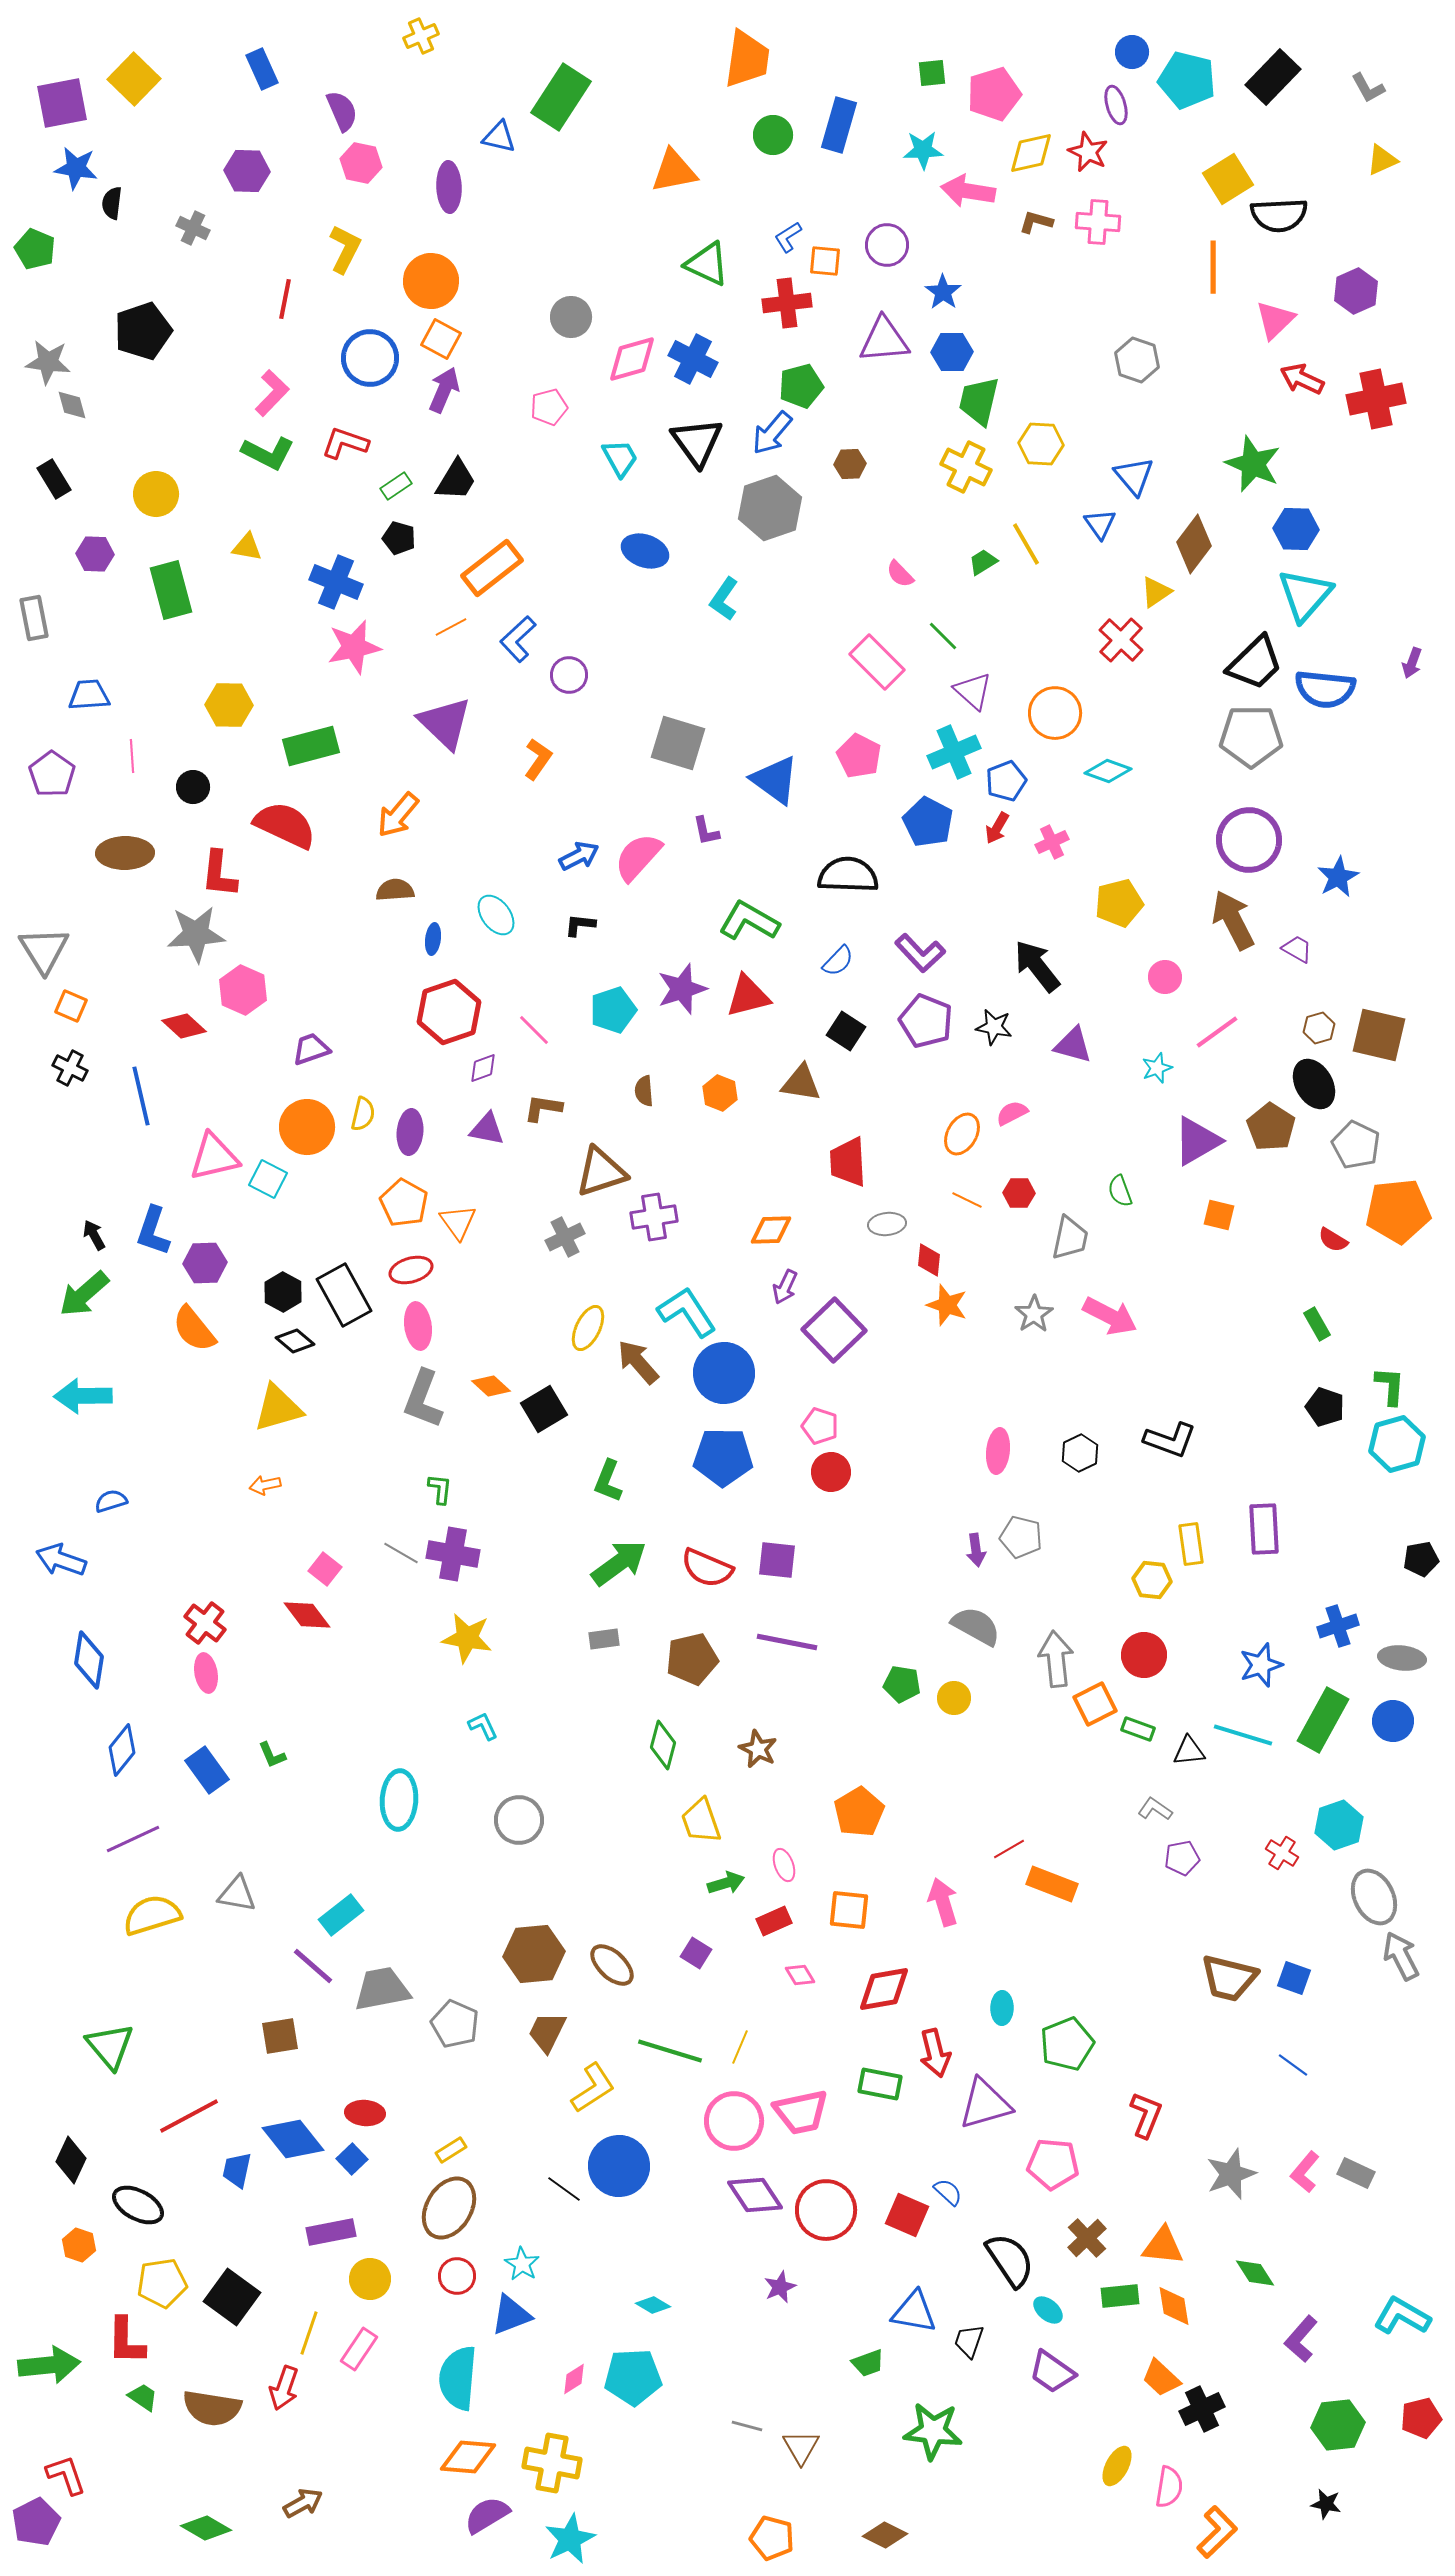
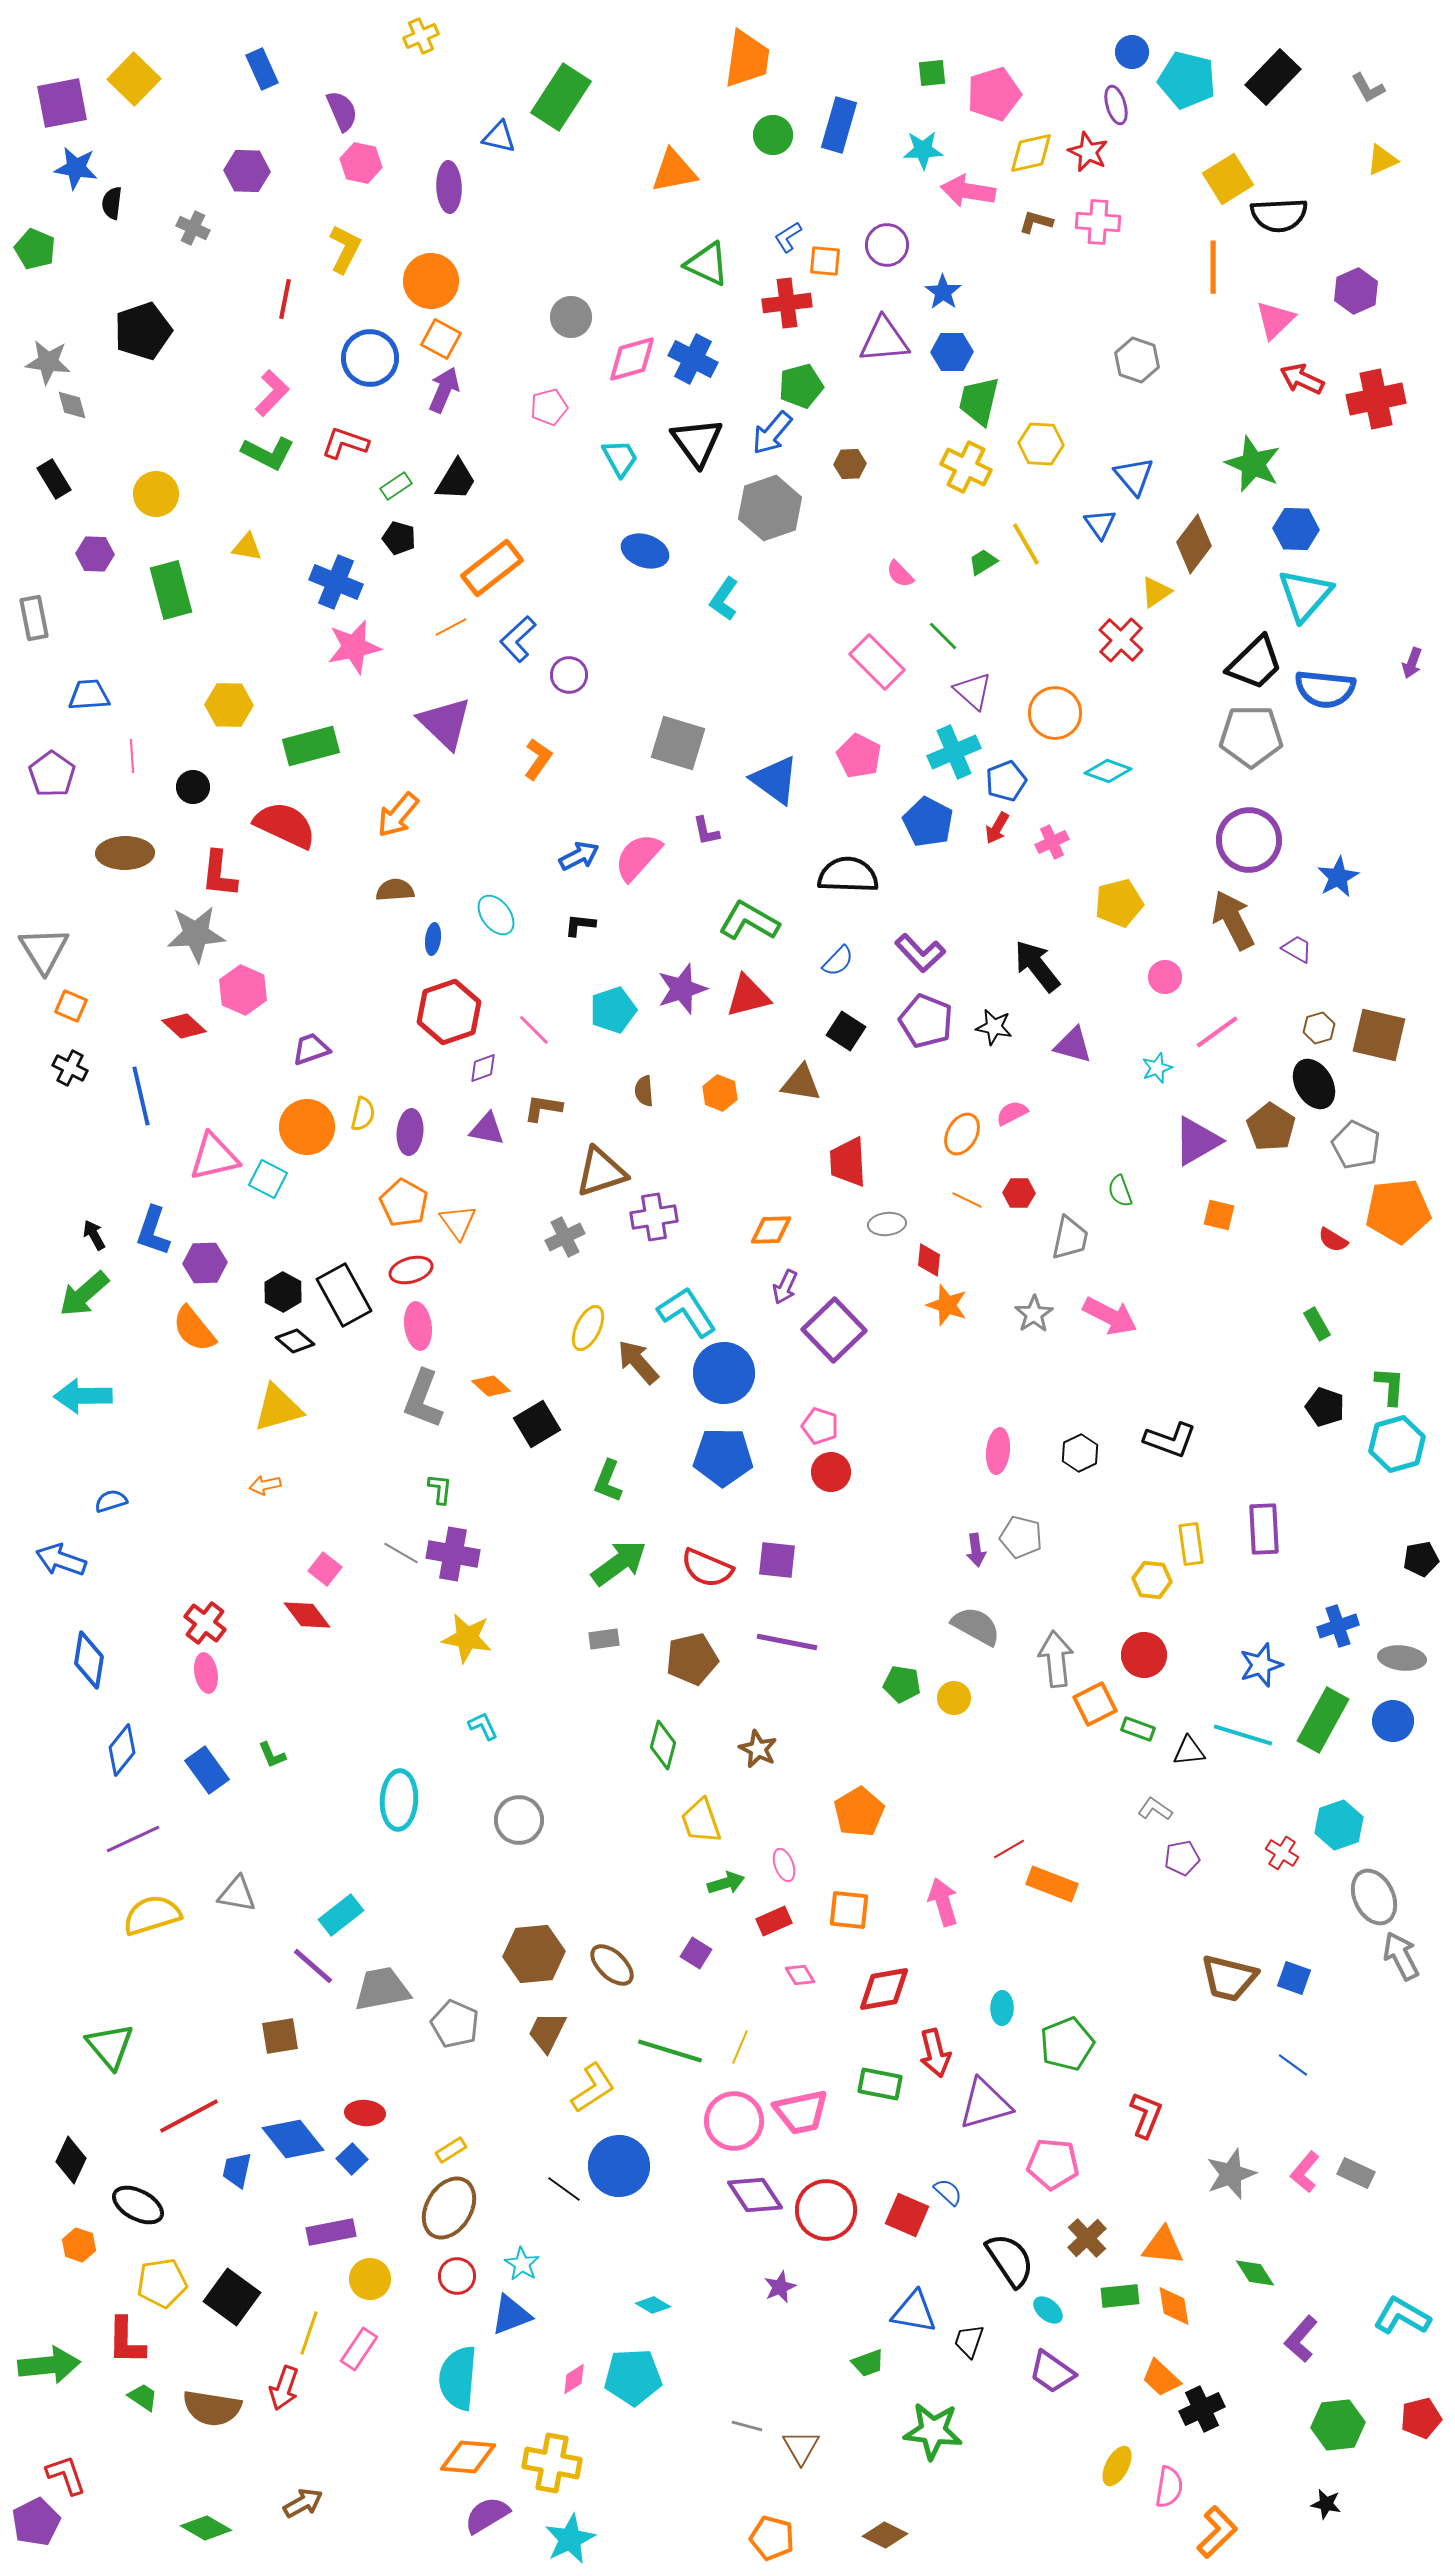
black square at (544, 1409): moved 7 px left, 15 px down
